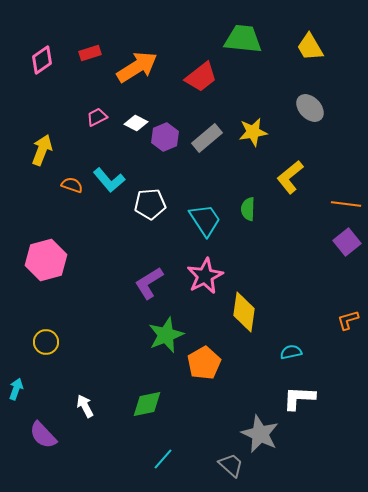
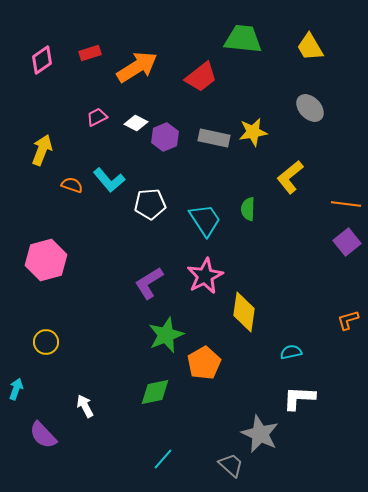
gray rectangle: moved 7 px right; rotated 52 degrees clockwise
green diamond: moved 8 px right, 12 px up
